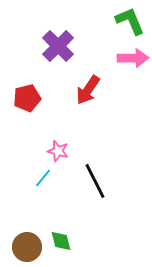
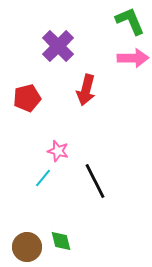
red arrow: moved 2 px left; rotated 20 degrees counterclockwise
